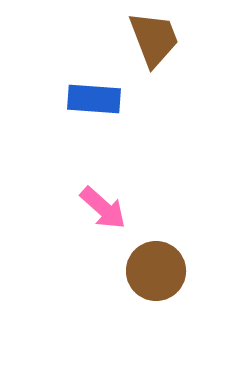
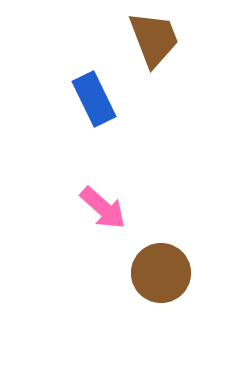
blue rectangle: rotated 60 degrees clockwise
brown circle: moved 5 px right, 2 px down
